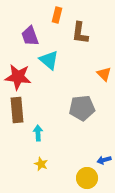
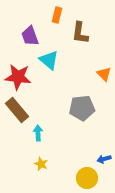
brown rectangle: rotated 35 degrees counterclockwise
blue arrow: moved 1 px up
